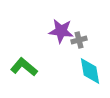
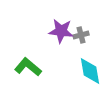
gray cross: moved 2 px right, 5 px up
green L-shape: moved 4 px right
